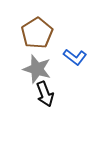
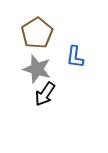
blue L-shape: rotated 60 degrees clockwise
black arrow: rotated 55 degrees clockwise
